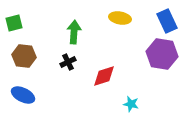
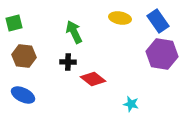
blue rectangle: moved 9 px left; rotated 10 degrees counterclockwise
green arrow: rotated 30 degrees counterclockwise
black cross: rotated 28 degrees clockwise
red diamond: moved 11 px left, 3 px down; rotated 55 degrees clockwise
